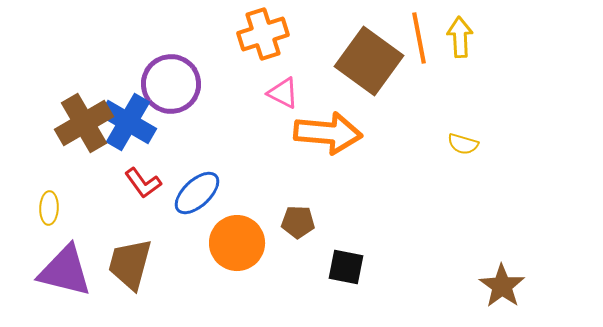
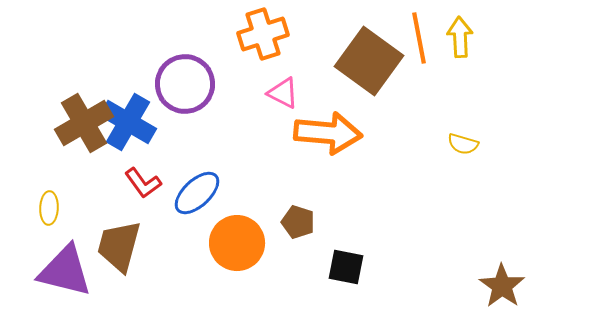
purple circle: moved 14 px right
brown pentagon: rotated 16 degrees clockwise
brown trapezoid: moved 11 px left, 18 px up
